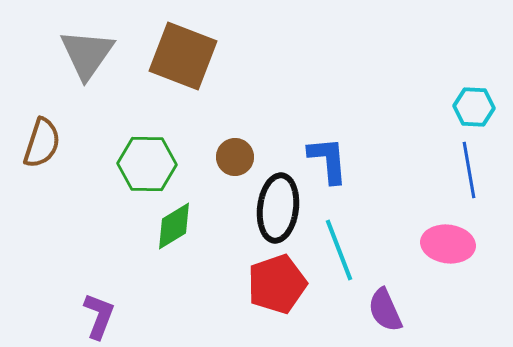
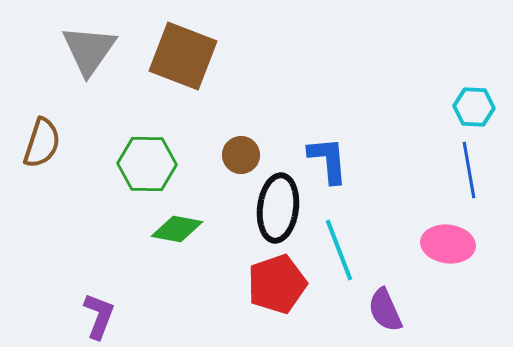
gray triangle: moved 2 px right, 4 px up
brown circle: moved 6 px right, 2 px up
green diamond: moved 3 px right, 3 px down; rotated 42 degrees clockwise
